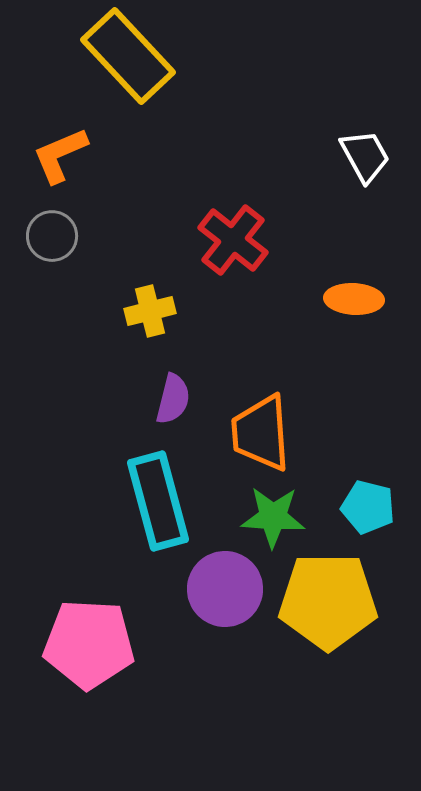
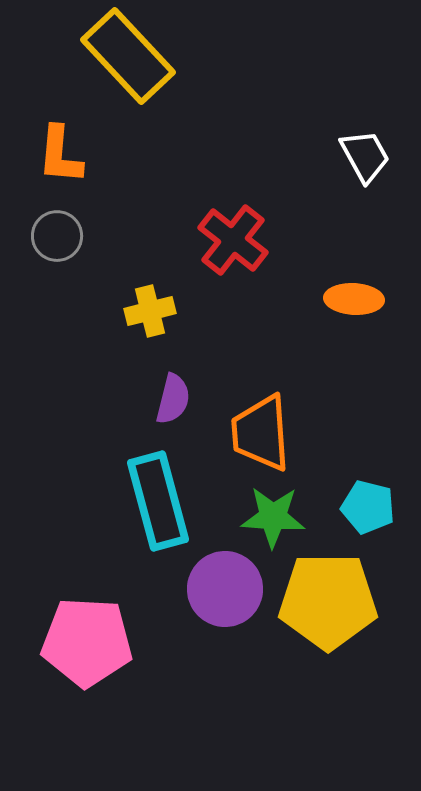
orange L-shape: rotated 62 degrees counterclockwise
gray circle: moved 5 px right
pink pentagon: moved 2 px left, 2 px up
